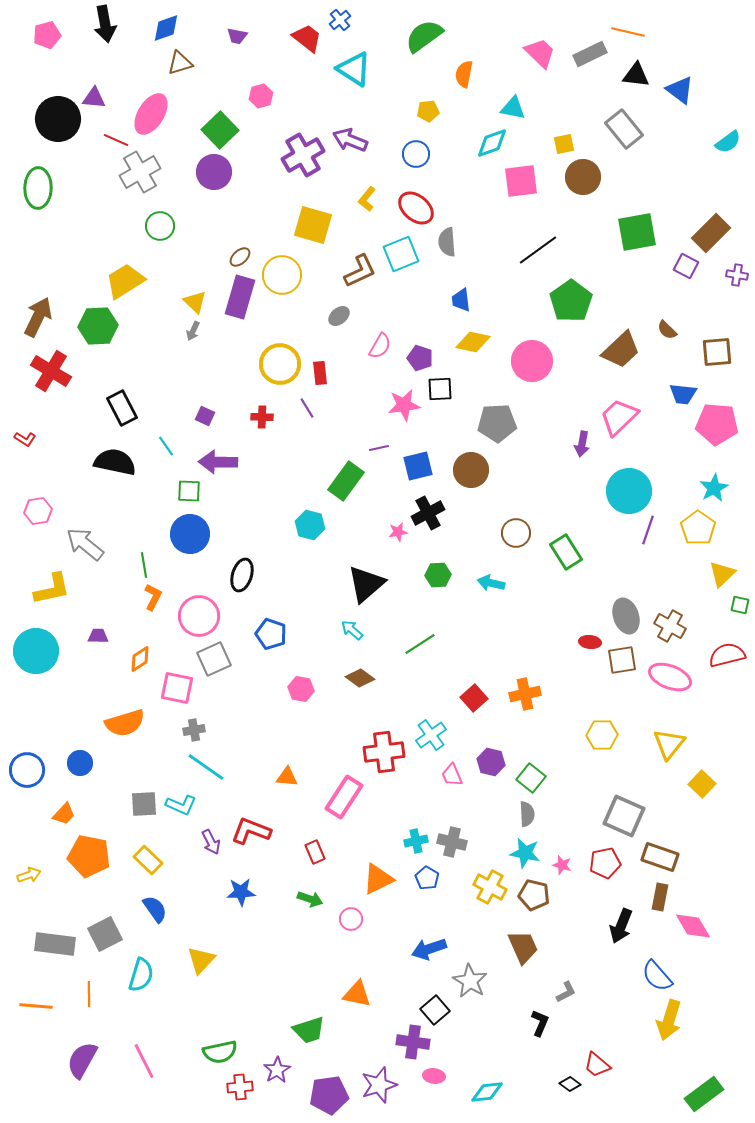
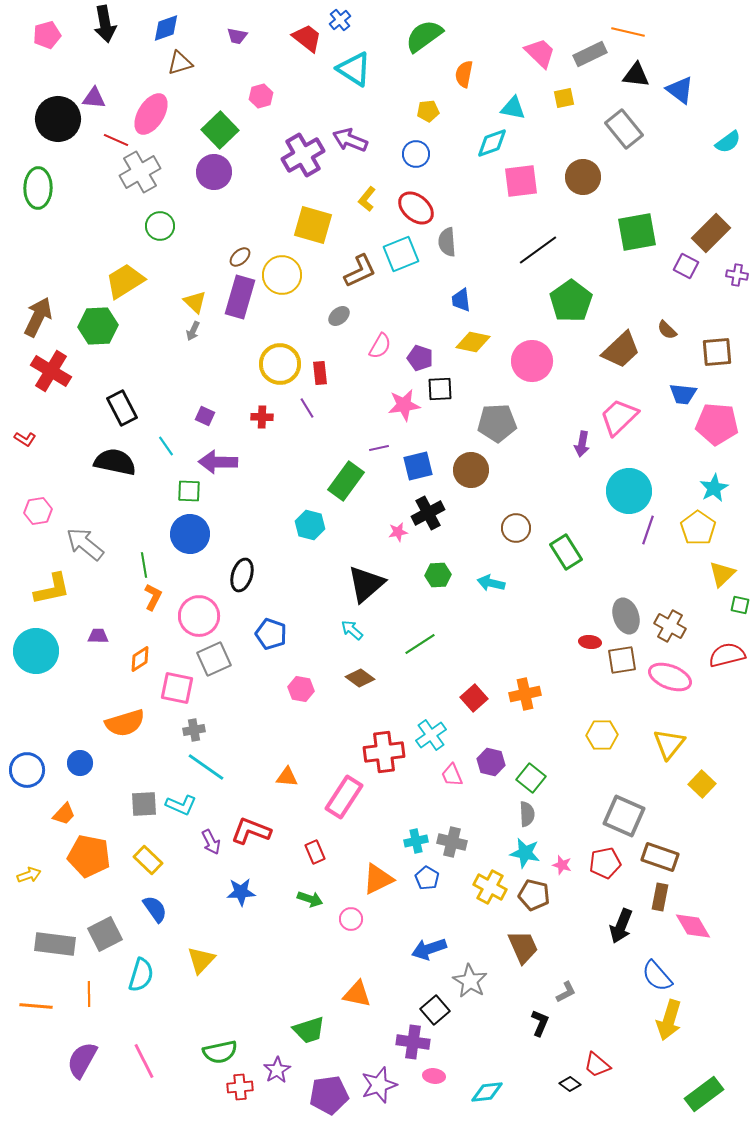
yellow square at (564, 144): moved 46 px up
brown circle at (516, 533): moved 5 px up
